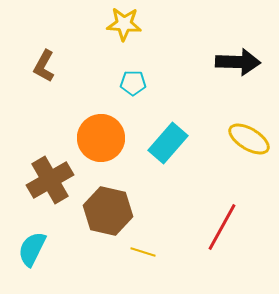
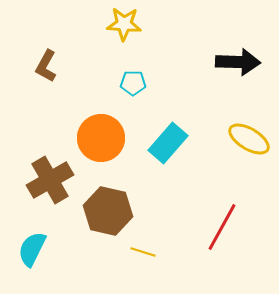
brown L-shape: moved 2 px right
